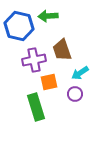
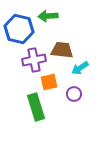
blue hexagon: moved 3 px down
brown trapezoid: rotated 115 degrees clockwise
cyan arrow: moved 5 px up
purple circle: moved 1 px left
